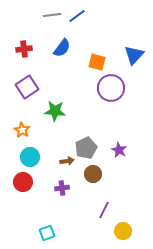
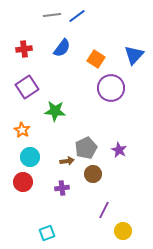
orange square: moved 1 px left, 3 px up; rotated 18 degrees clockwise
